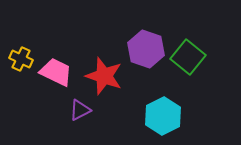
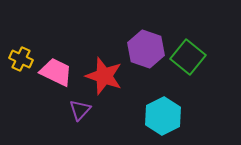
purple triangle: rotated 20 degrees counterclockwise
